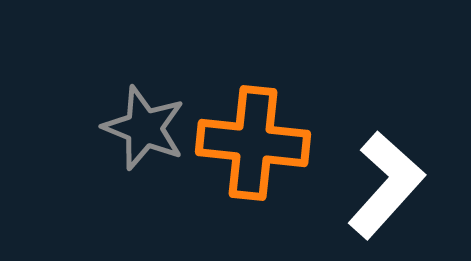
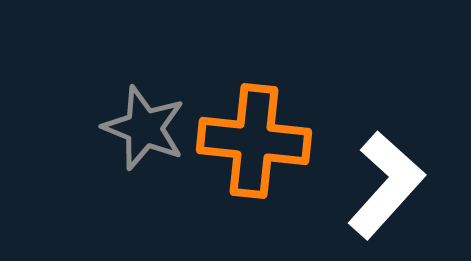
orange cross: moved 1 px right, 2 px up
